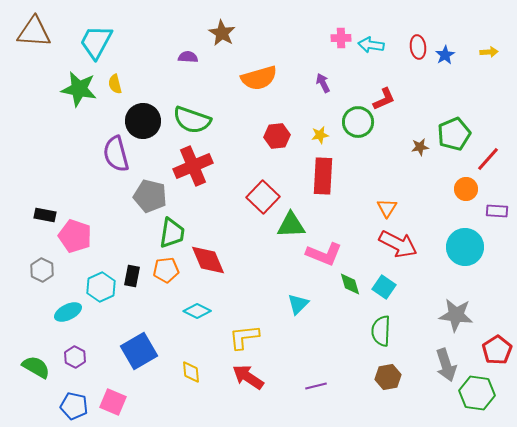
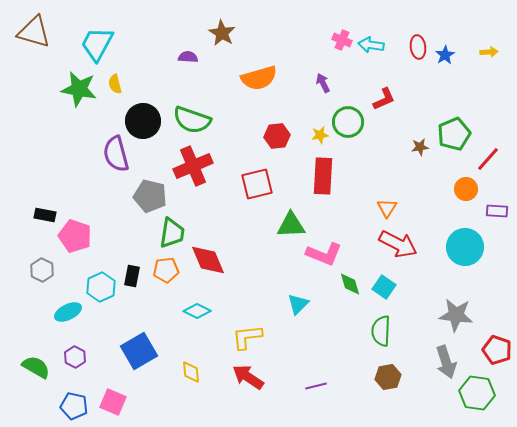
brown triangle at (34, 32): rotated 12 degrees clockwise
pink cross at (341, 38): moved 1 px right, 2 px down; rotated 24 degrees clockwise
cyan trapezoid at (96, 42): moved 1 px right, 2 px down
green circle at (358, 122): moved 10 px left
red square at (263, 197): moved 6 px left, 13 px up; rotated 32 degrees clockwise
yellow L-shape at (244, 337): moved 3 px right
red pentagon at (497, 350): rotated 20 degrees counterclockwise
gray arrow at (446, 365): moved 3 px up
